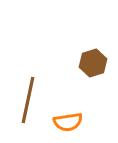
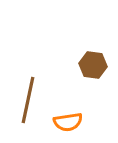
brown hexagon: moved 2 px down; rotated 24 degrees clockwise
